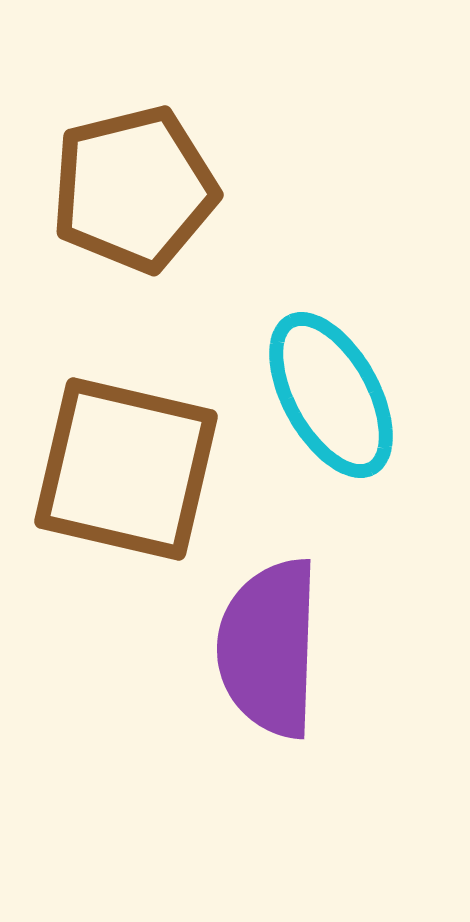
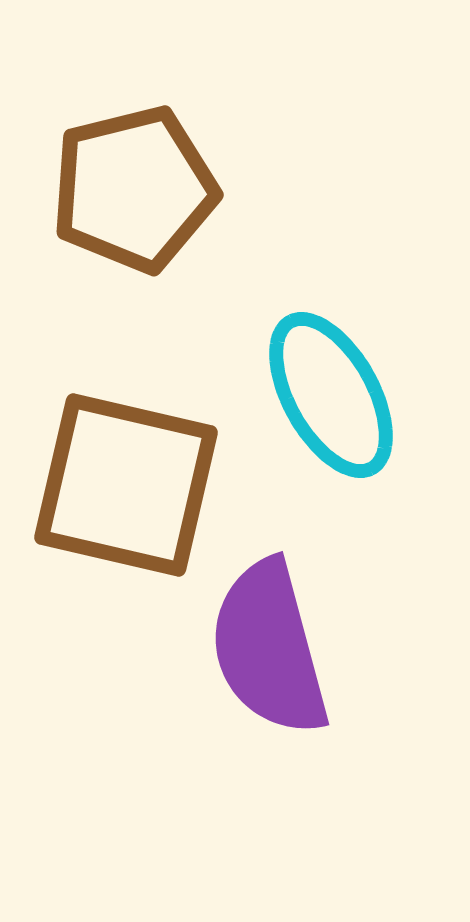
brown square: moved 16 px down
purple semicircle: rotated 17 degrees counterclockwise
